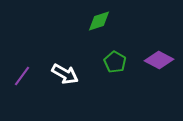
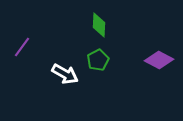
green diamond: moved 4 px down; rotated 70 degrees counterclockwise
green pentagon: moved 17 px left, 2 px up; rotated 15 degrees clockwise
purple line: moved 29 px up
